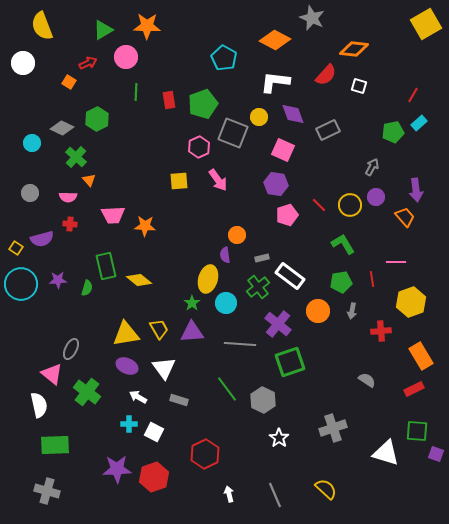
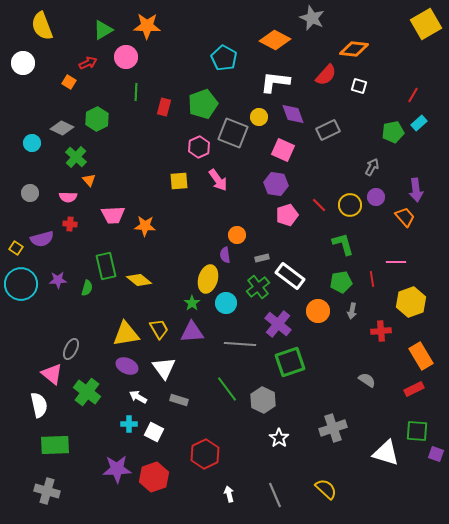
red rectangle at (169, 100): moved 5 px left, 7 px down; rotated 24 degrees clockwise
green L-shape at (343, 244): rotated 15 degrees clockwise
